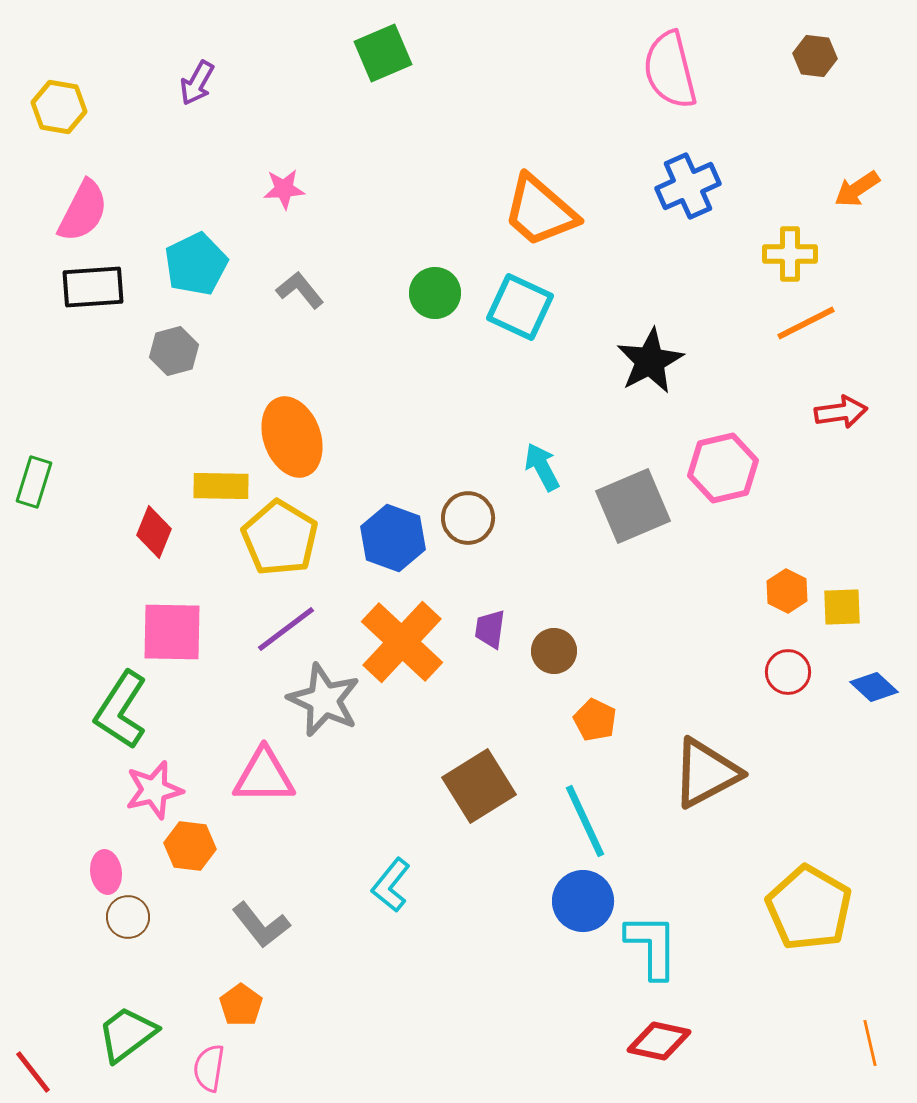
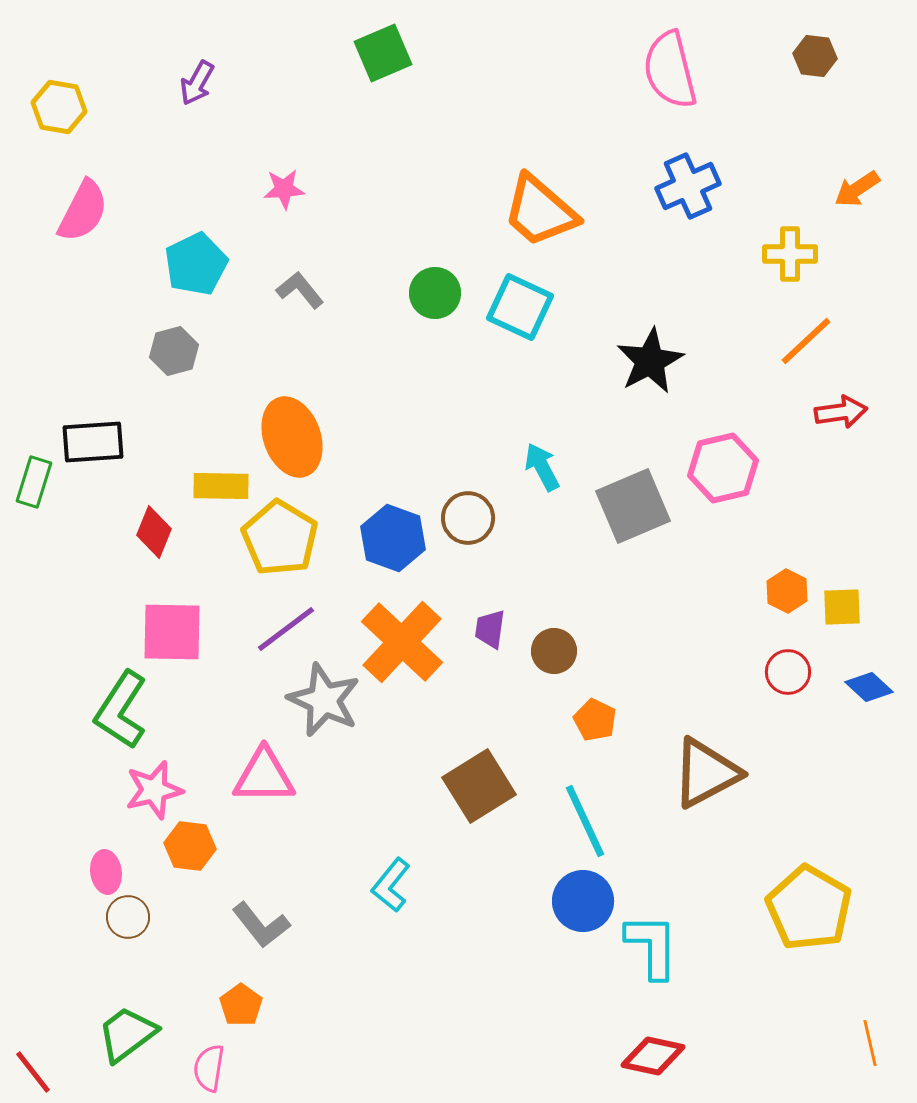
black rectangle at (93, 287): moved 155 px down
orange line at (806, 323): moved 18 px down; rotated 16 degrees counterclockwise
blue diamond at (874, 687): moved 5 px left
red diamond at (659, 1041): moved 6 px left, 15 px down
